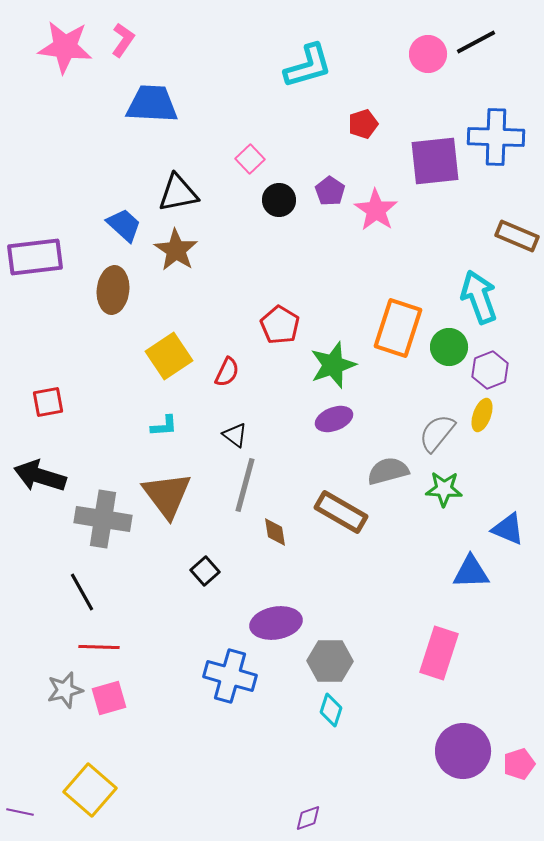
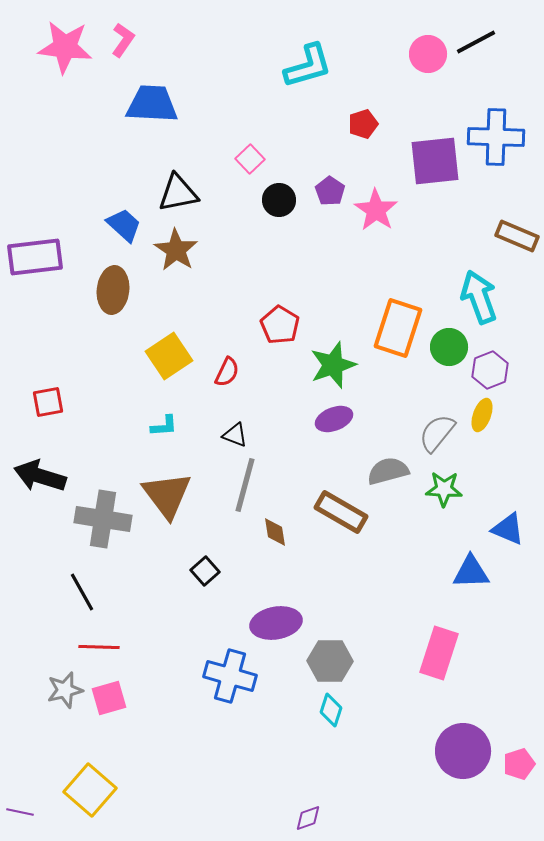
black triangle at (235, 435): rotated 16 degrees counterclockwise
